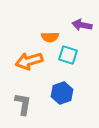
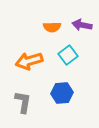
orange semicircle: moved 2 px right, 10 px up
cyan square: rotated 36 degrees clockwise
blue hexagon: rotated 15 degrees clockwise
gray L-shape: moved 2 px up
